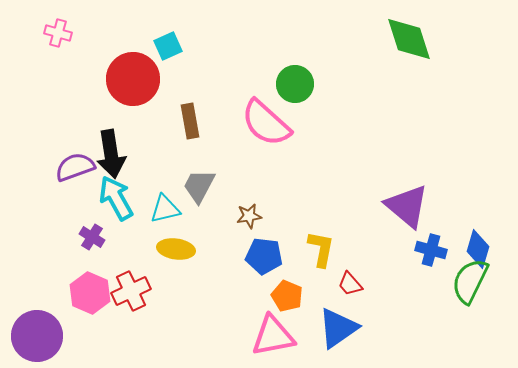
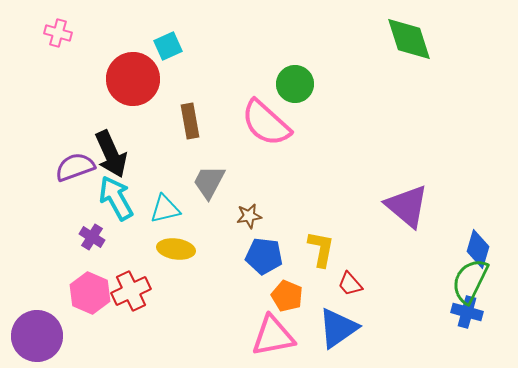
black arrow: rotated 15 degrees counterclockwise
gray trapezoid: moved 10 px right, 4 px up
blue cross: moved 36 px right, 62 px down
